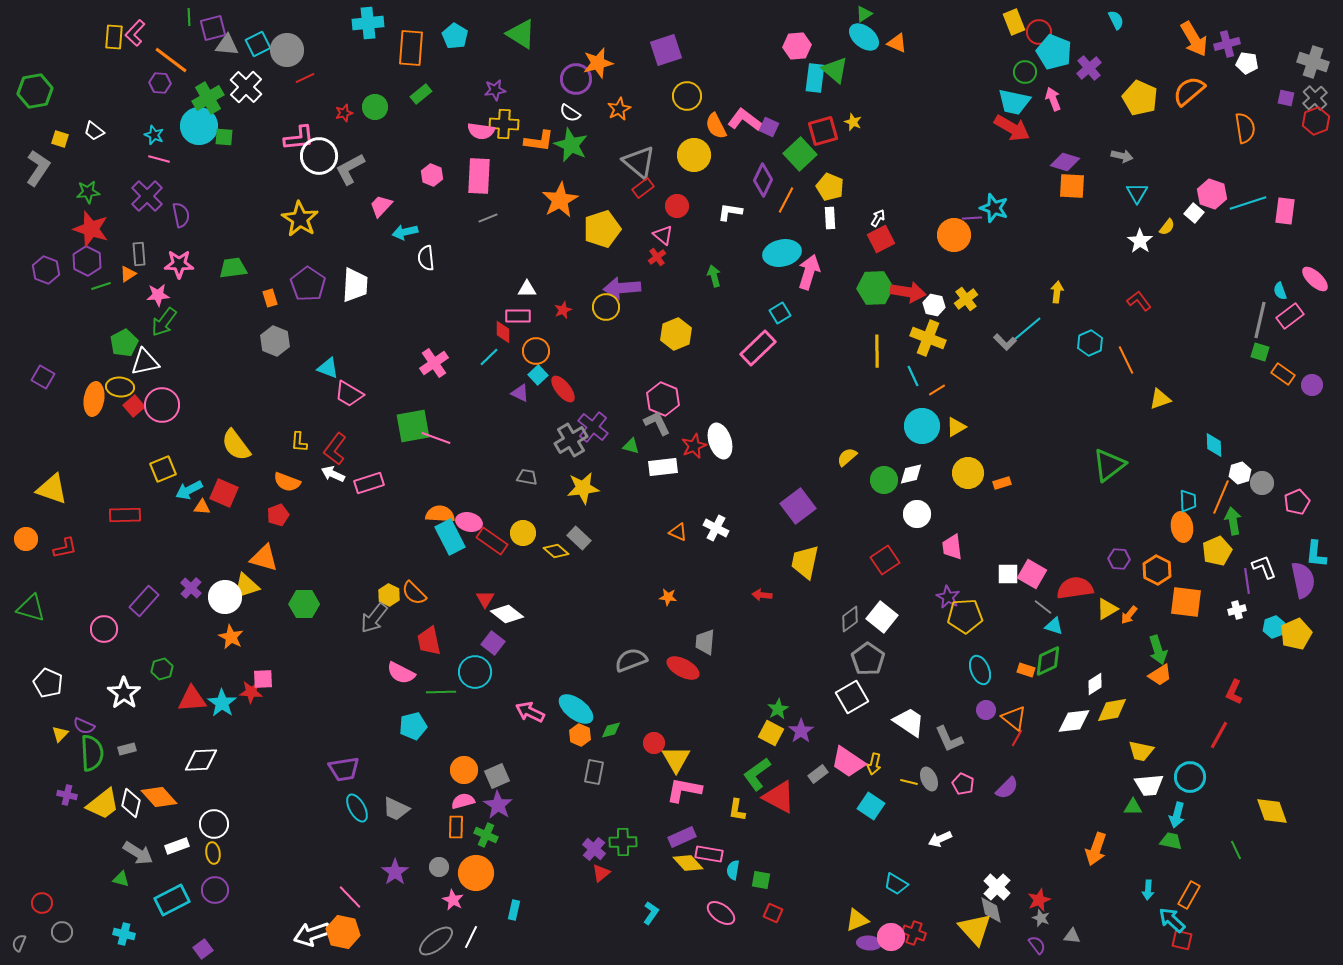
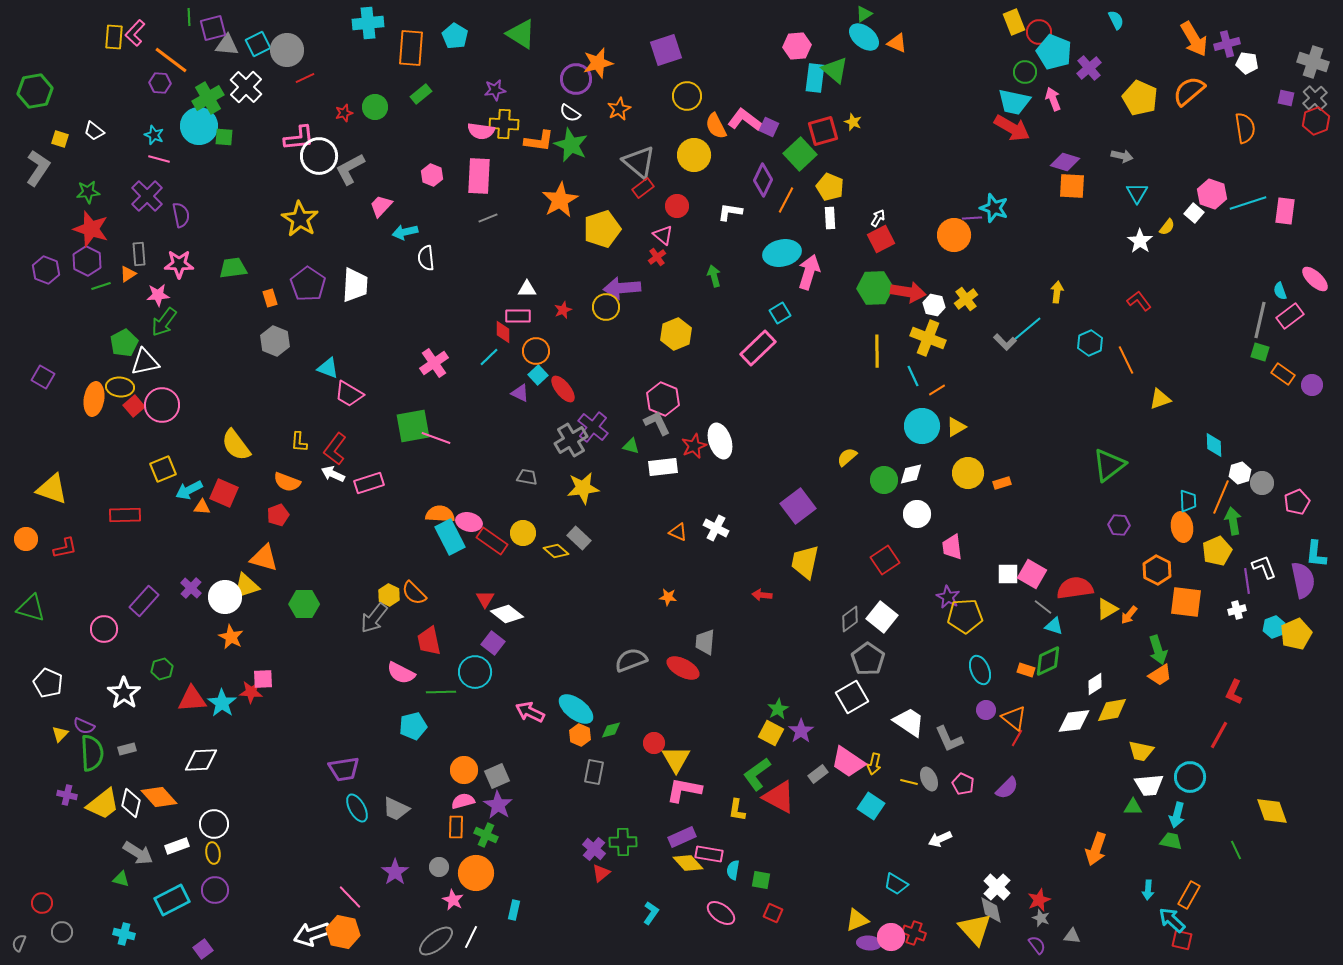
purple hexagon at (1119, 559): moved 34 px up
